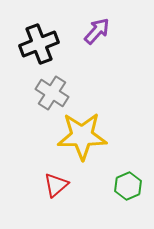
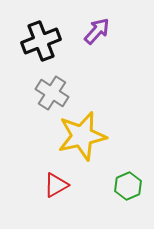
black cross: moved 2 px right, 3 px up
yellow star: rotated 12 degrees counterclockwise
red triangle: rotated 12 degrees clockwise
